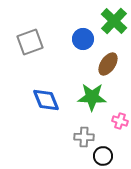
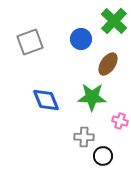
blue circle: moved 2 px left
